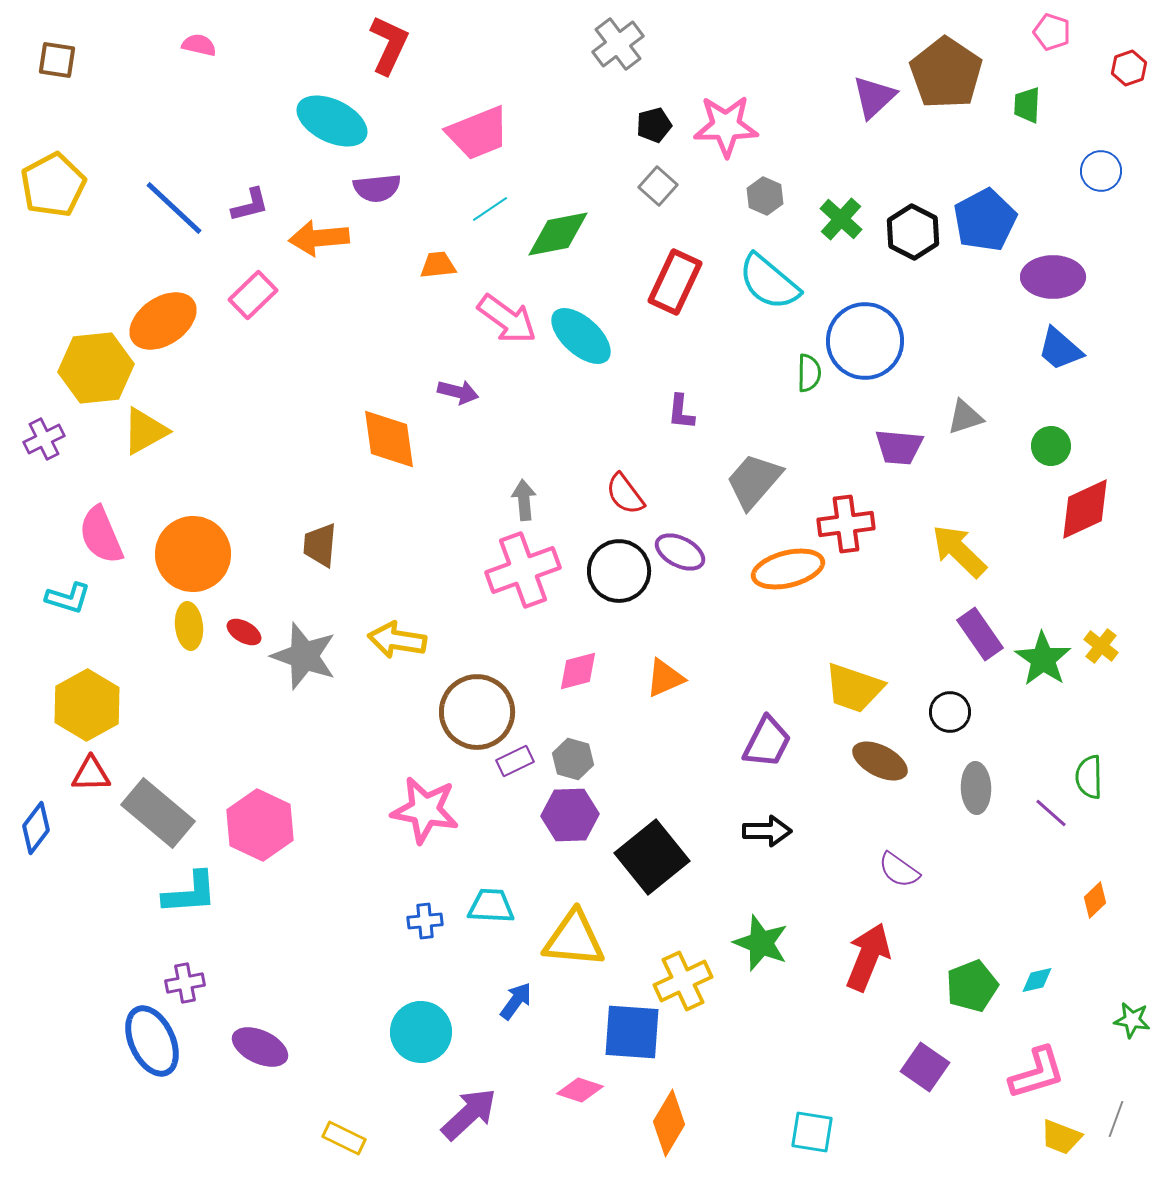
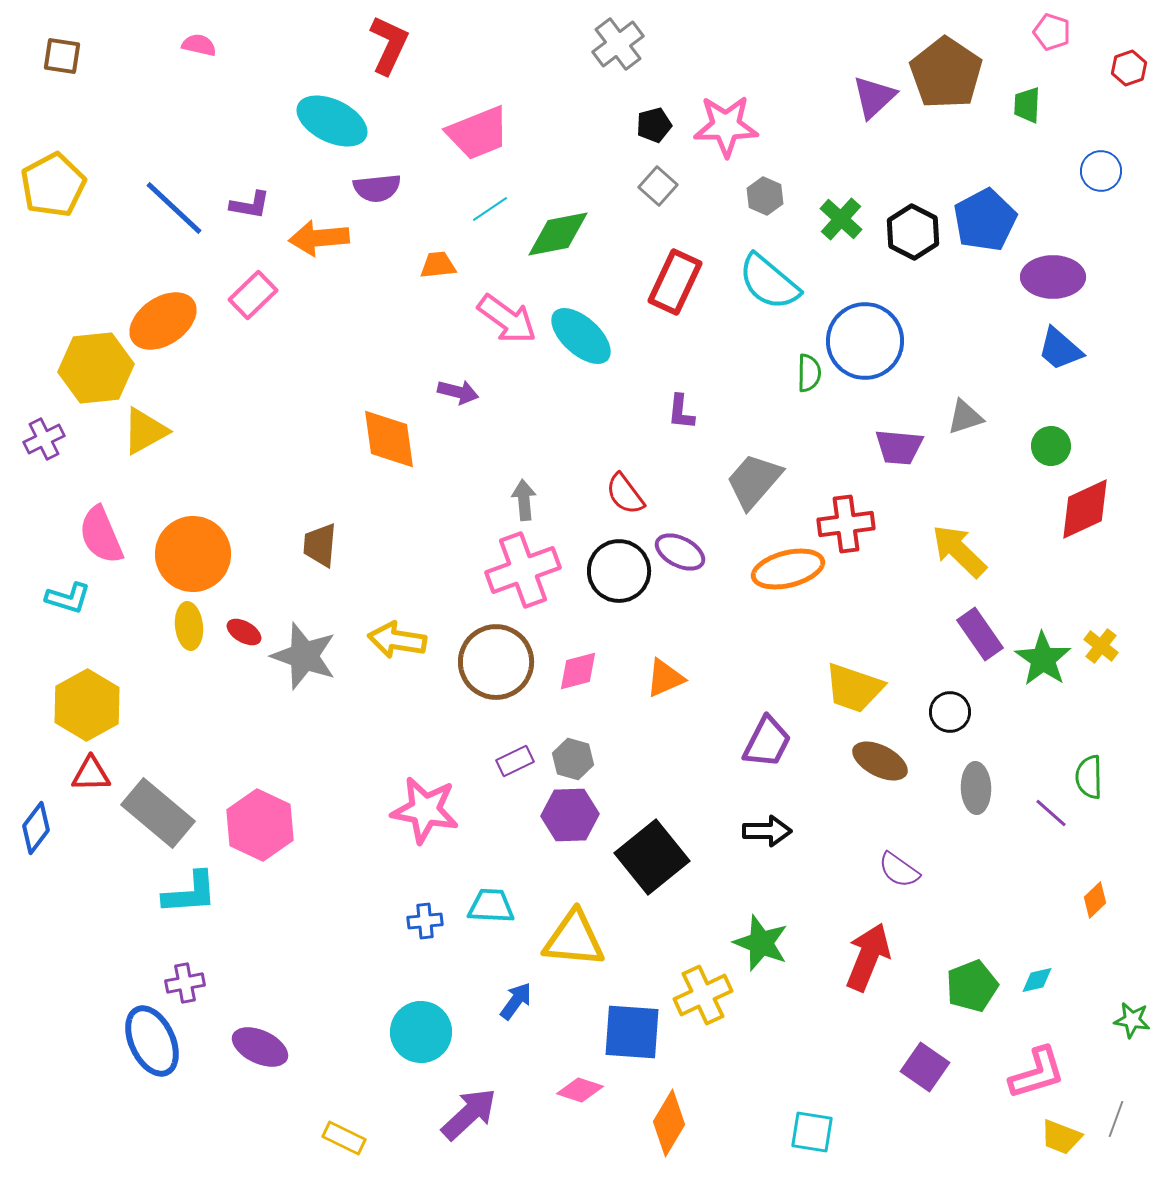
brown square at (57, 60): moved 5 px right, 4 px up
purple L-shape at (250, 205): rotated 24 degrees clockwise
brown circle at (477, 712): moved 19 px right, 50 px up
yellow cross at (683, 981): moved 20 px right, 14 px down
